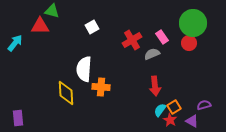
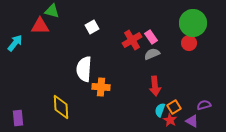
pink rectangle: moved 11 px left
yellow diamond: moved 5 px left, 14 px down
cyan semicircle: rotated 16 degrees counterclockwise
